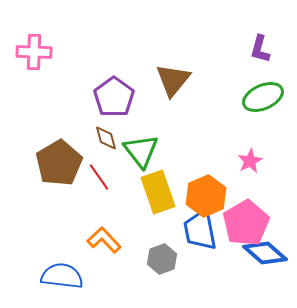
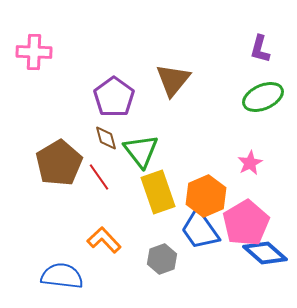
pink star: moved 2 px down
blue trapezoid: rotated 24 degrees counterclockwise
